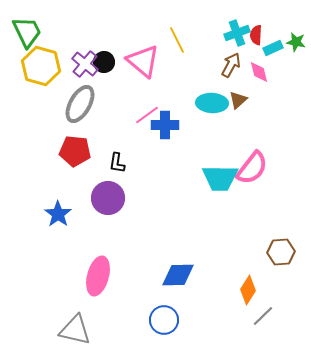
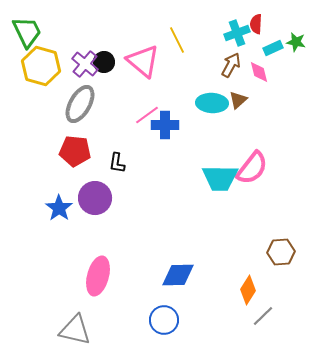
red semicircle: moved 11 px up
purple circle: moved 13 px left
blue star: moved 1 px right, 6 px up
